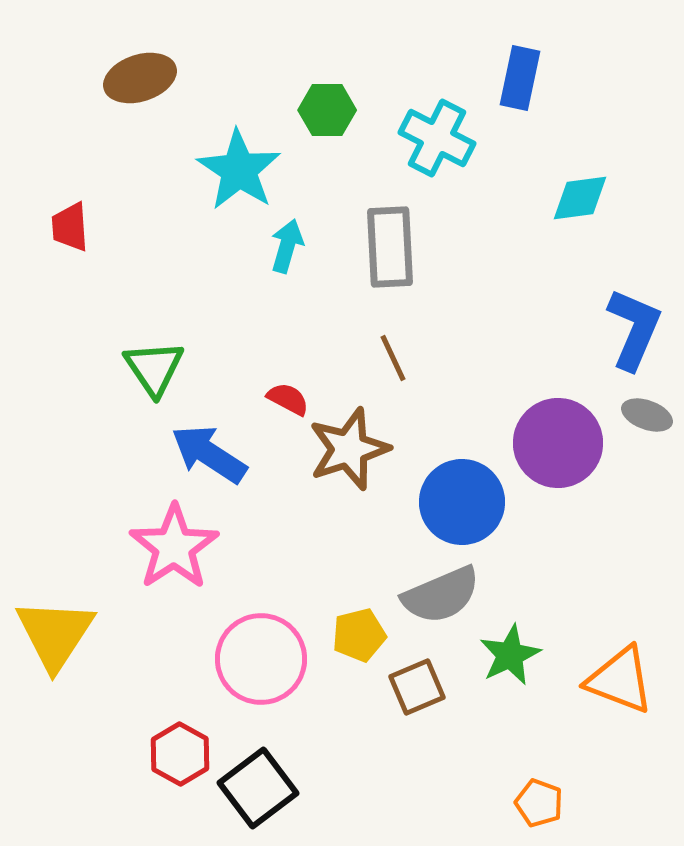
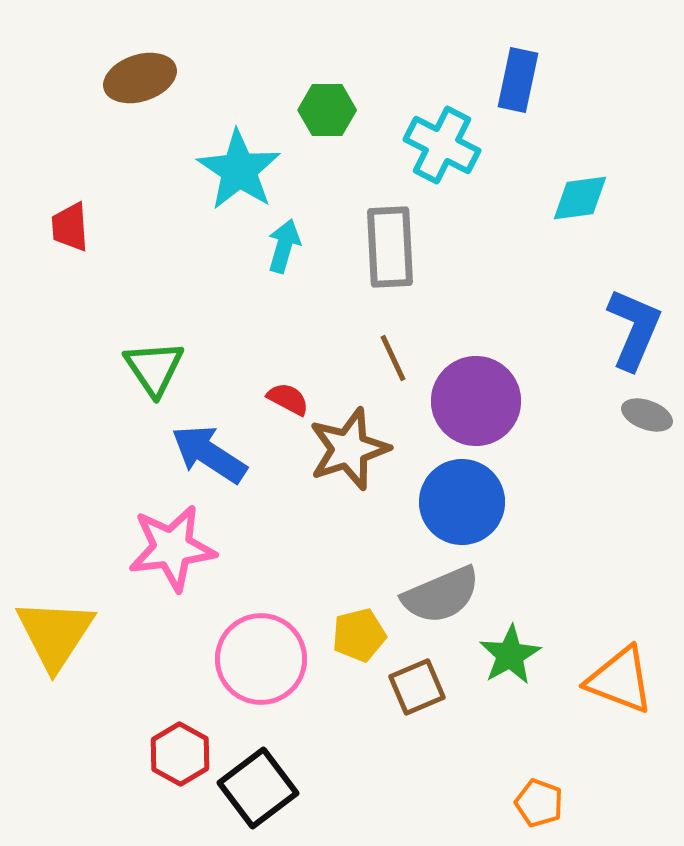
blue rectangle: moved 2 px left, 2 px down
cyan cross: moved 5 px right, 7 px down
cyan arrow: moved 3 px left
purple circle: moved 82 px left, 42 px up
pink star: moved 2 px left, 1 px down; rotated 26 degrees clockwise
green star: rotated 4 degrees counterclockwise
